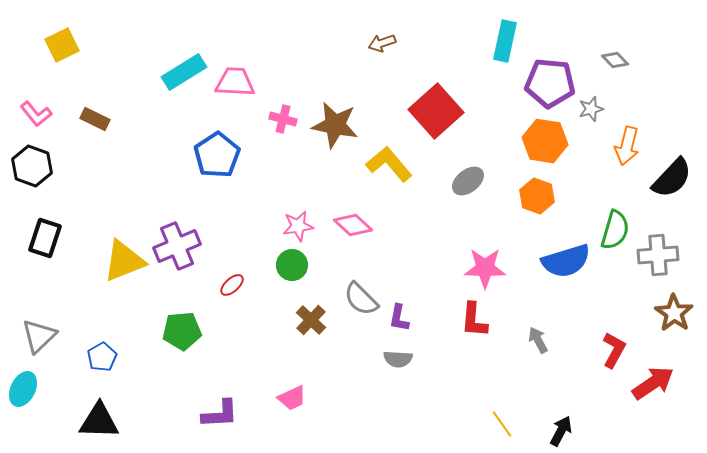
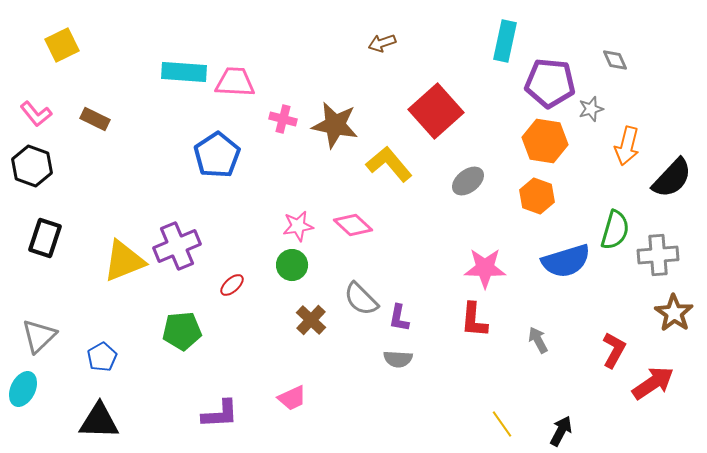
gray diamond at (615, 60): rotated 20 degrees clockwise
cyan rectangle at (184, 72): rotated 36 degrees clockwise
